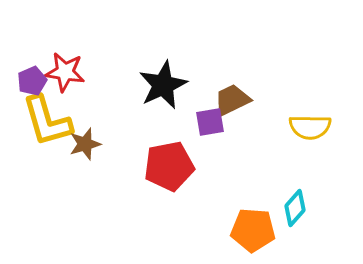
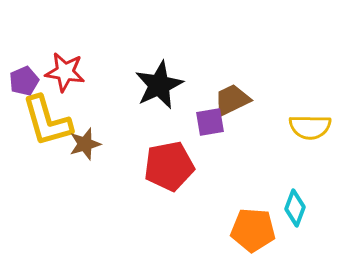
purple pentagon: moved 8 px left
black star: moved 4 px left
cyan diamond: rotated 21 degrees counterclockwise
